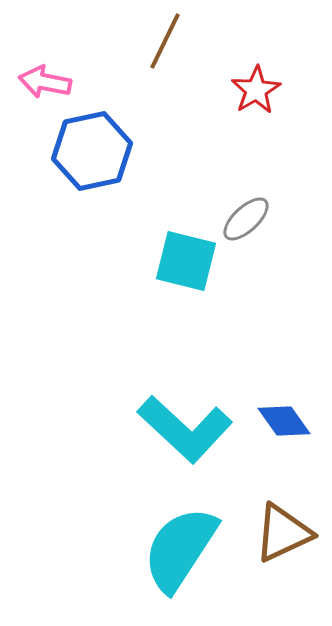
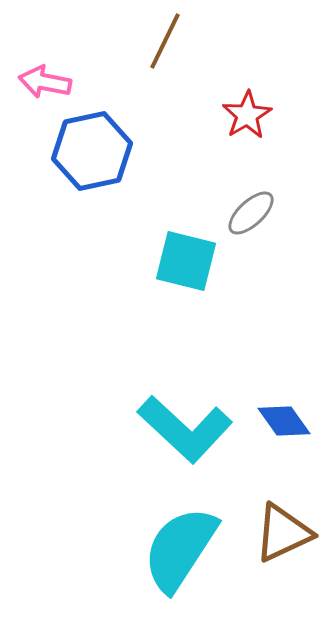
red star: moved 9 px left, 25 px down
gray ellipse: moved 5 px right, 6 px up
